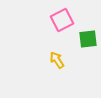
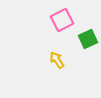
green square: rotated 18 degrees counterclockwise
